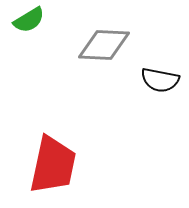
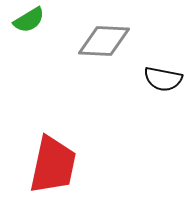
gray diamond: moved 4 px up
black semicircle: moved 3 px right, 1 px up
